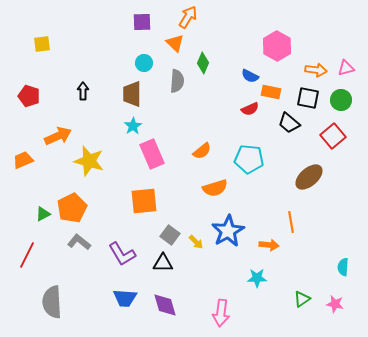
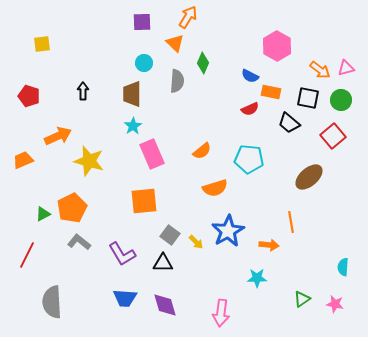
orange arrow at (316, 70): moved 4 px right; rotated 30 degrees clockwise
